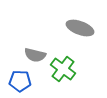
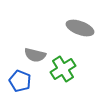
green cross: rotated 20 degrees clockwise
blue pentagon: rotated 20 degrees clockwise
